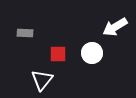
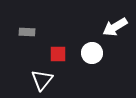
gray rectangle: moved 2 px right, 1 px up
